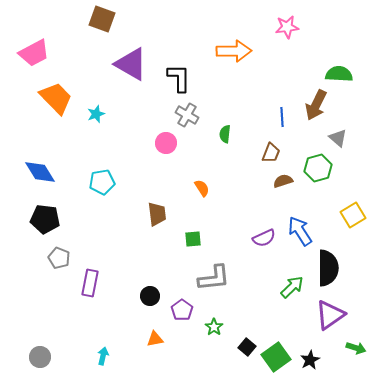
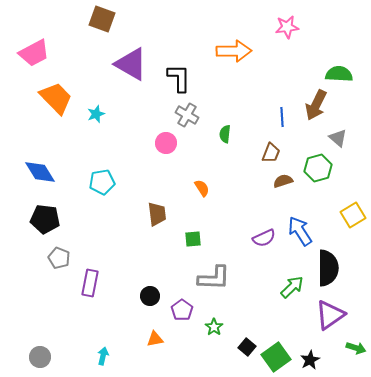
gray L-shape at (214, 278): rotated 8 degrees clockwise
